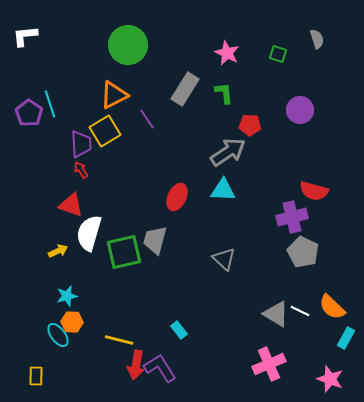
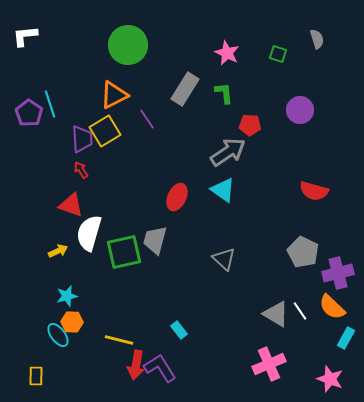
purple trapezoid at (81, 144): moved 1 px right, 5 px up
cyan triangle at (223, 190): rotated 32 degrees clockwise
purple cross at (292, 217): moved 46 px right, 56 px down
white line at (300, 311): rotated 30 degrees clockwise
